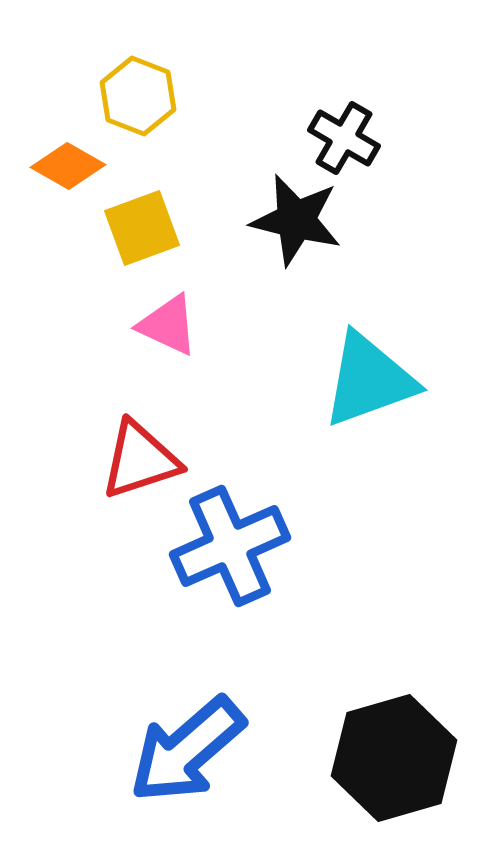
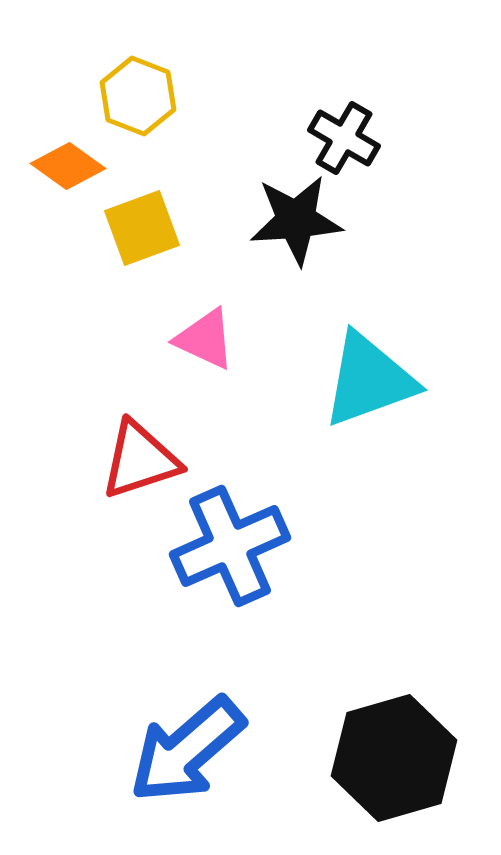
orange diamond: rotated 6 degrees clockwise
black star: rotated 18 degrees counterclockwise
pink triangle: moved 37 px right, 14 px down
